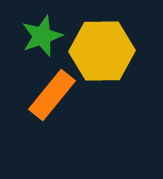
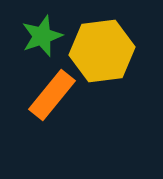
yellow hexagon: rotated 6 degrees counterclockwise
